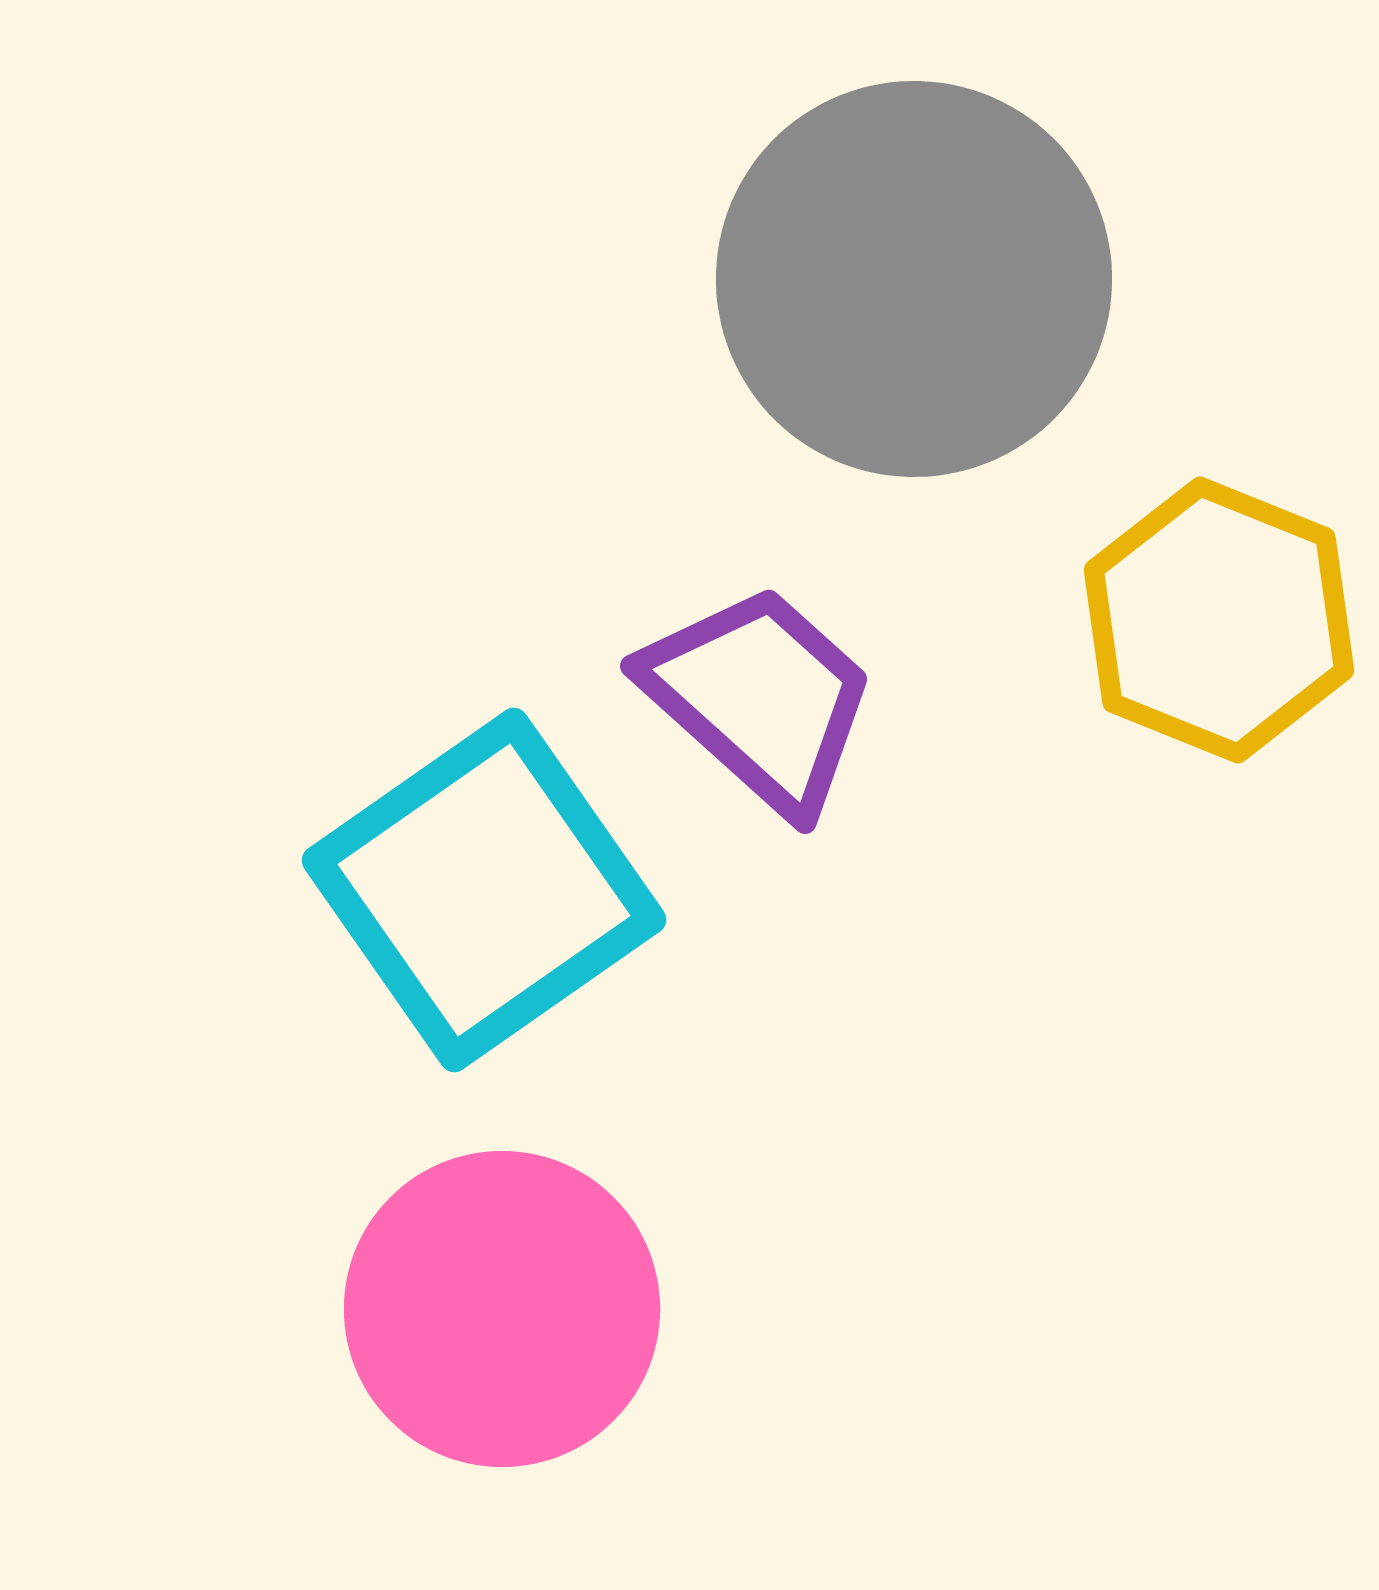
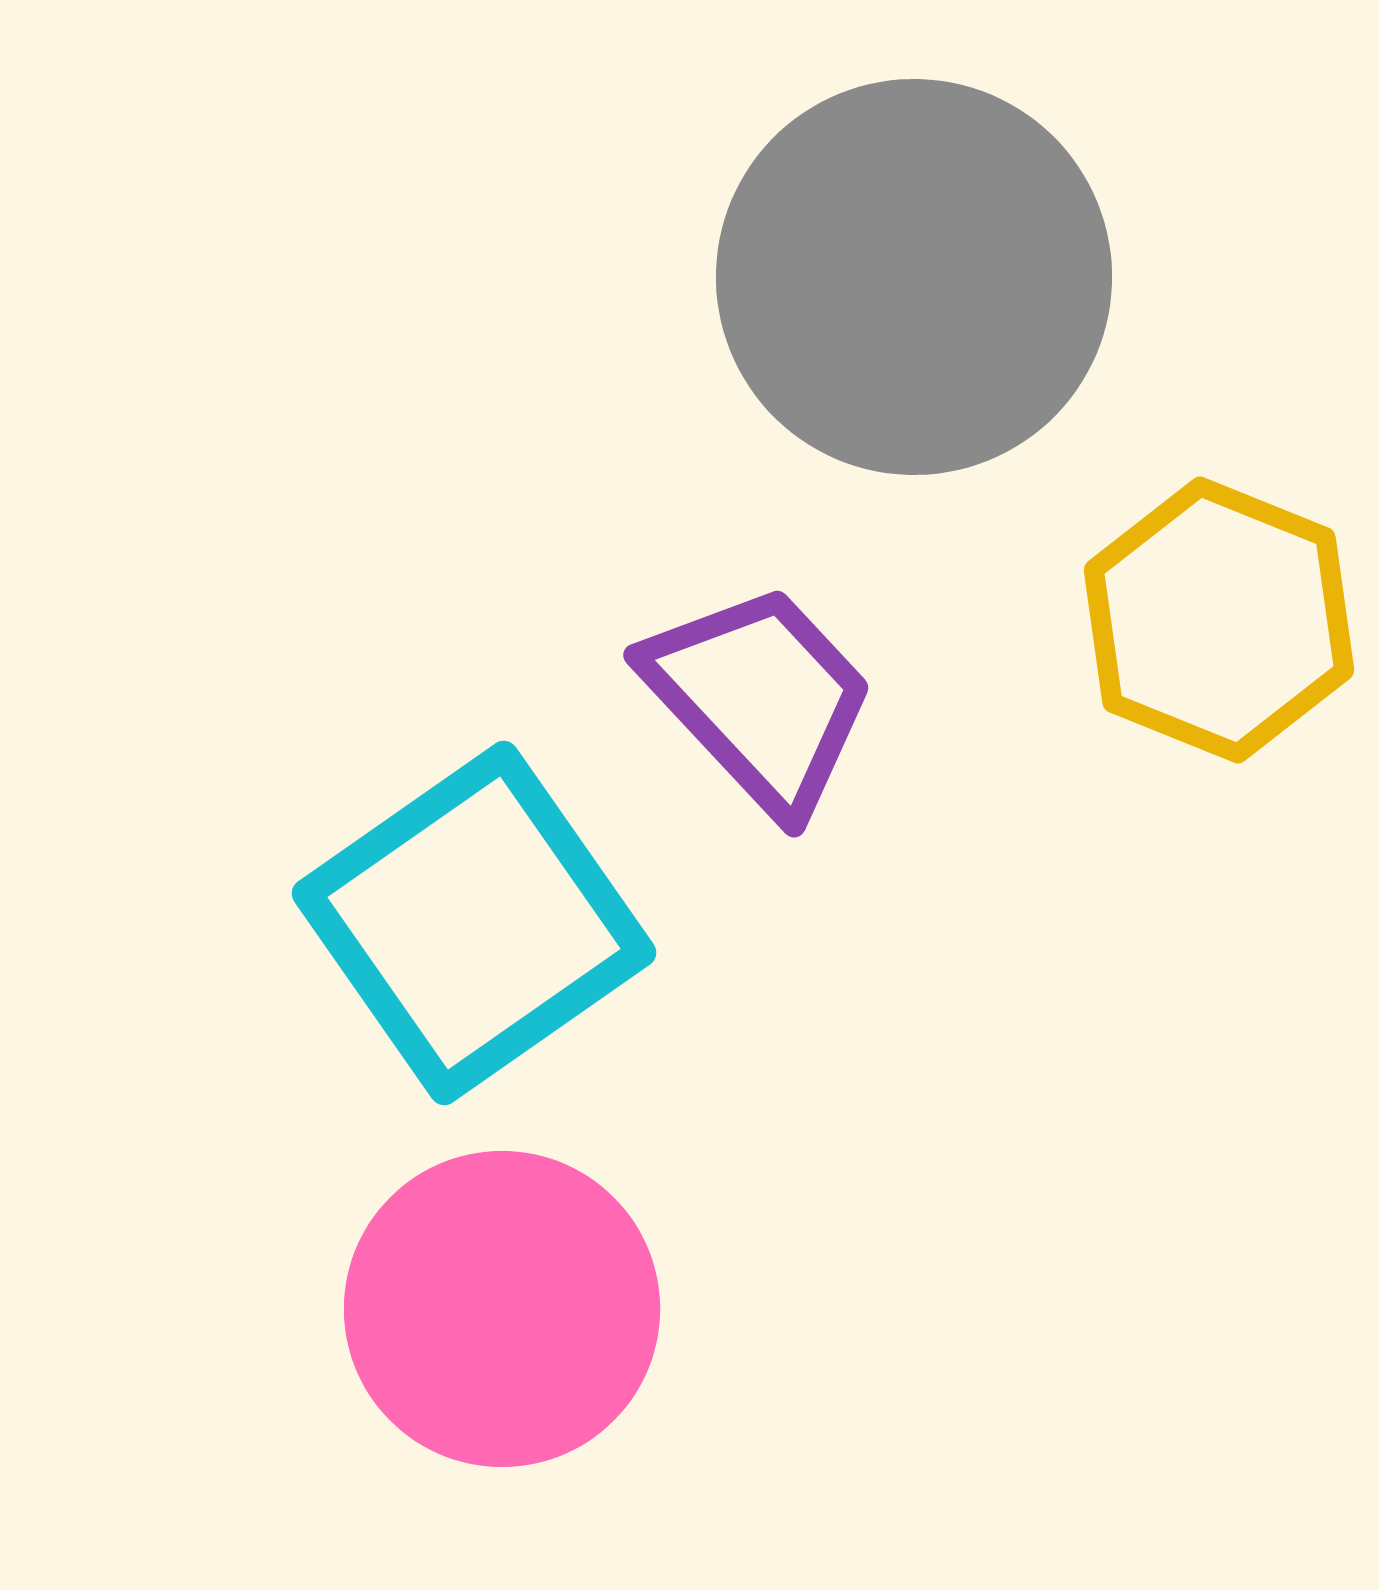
gray circle: moved 2 px up
purple trapezoid: rotated 5 degrees clockwise
cyan square: moved 10 px left, 33 px down
